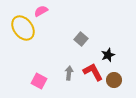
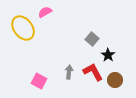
pink semicircle: moved 4 px right, 1 px down
gray square: moved 11 px right
black star: rotated 16 degrees counterclockwise
gray arrow: moved 1 px up
brown circle: moved 1 px right
